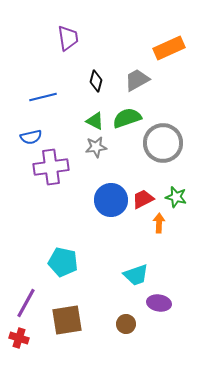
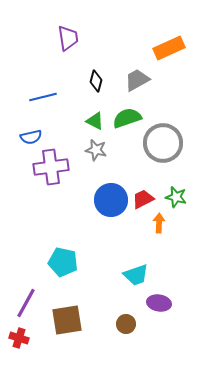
gray star: moved 3 px down; rotated 20 degrees clockwise
